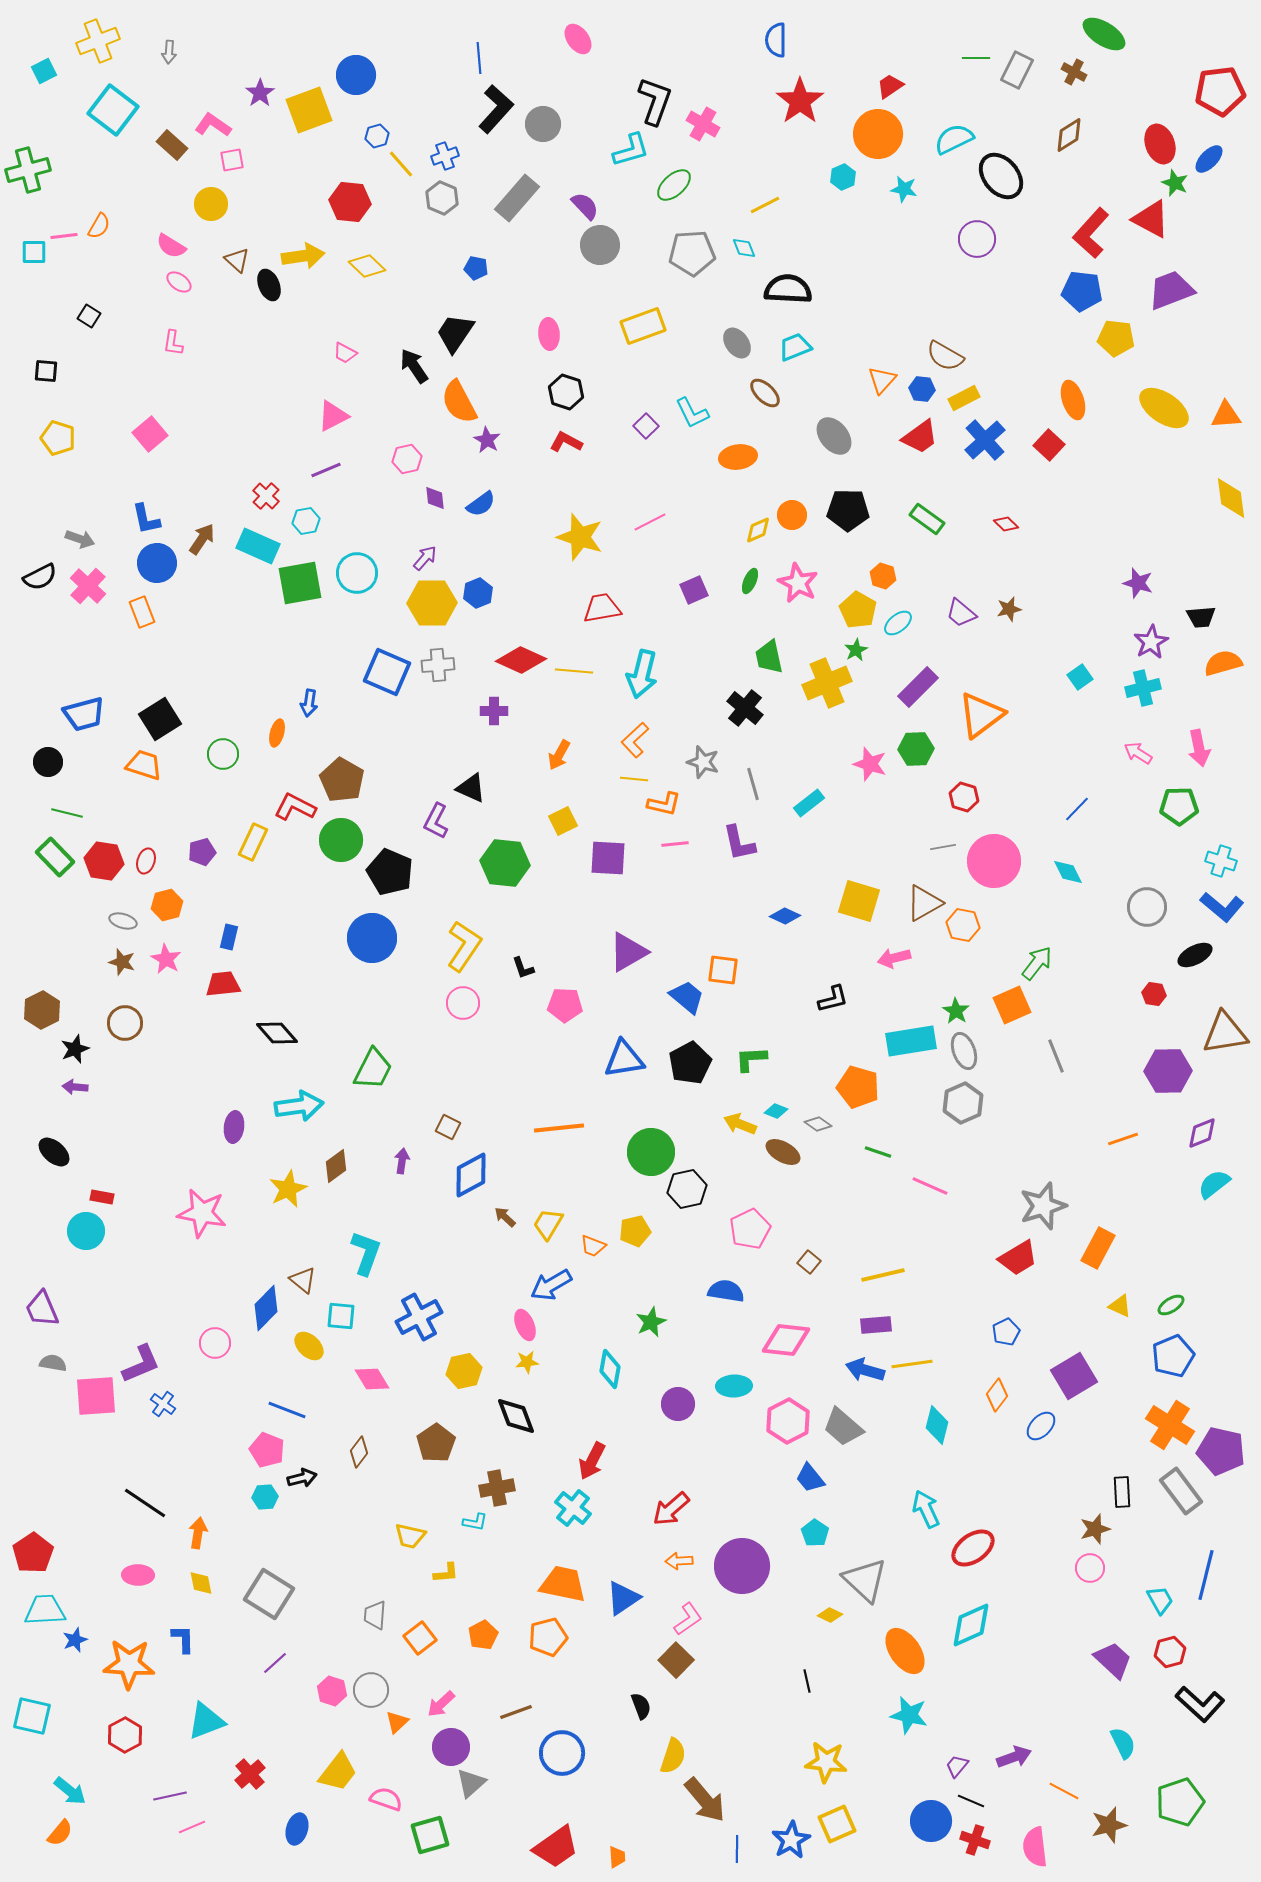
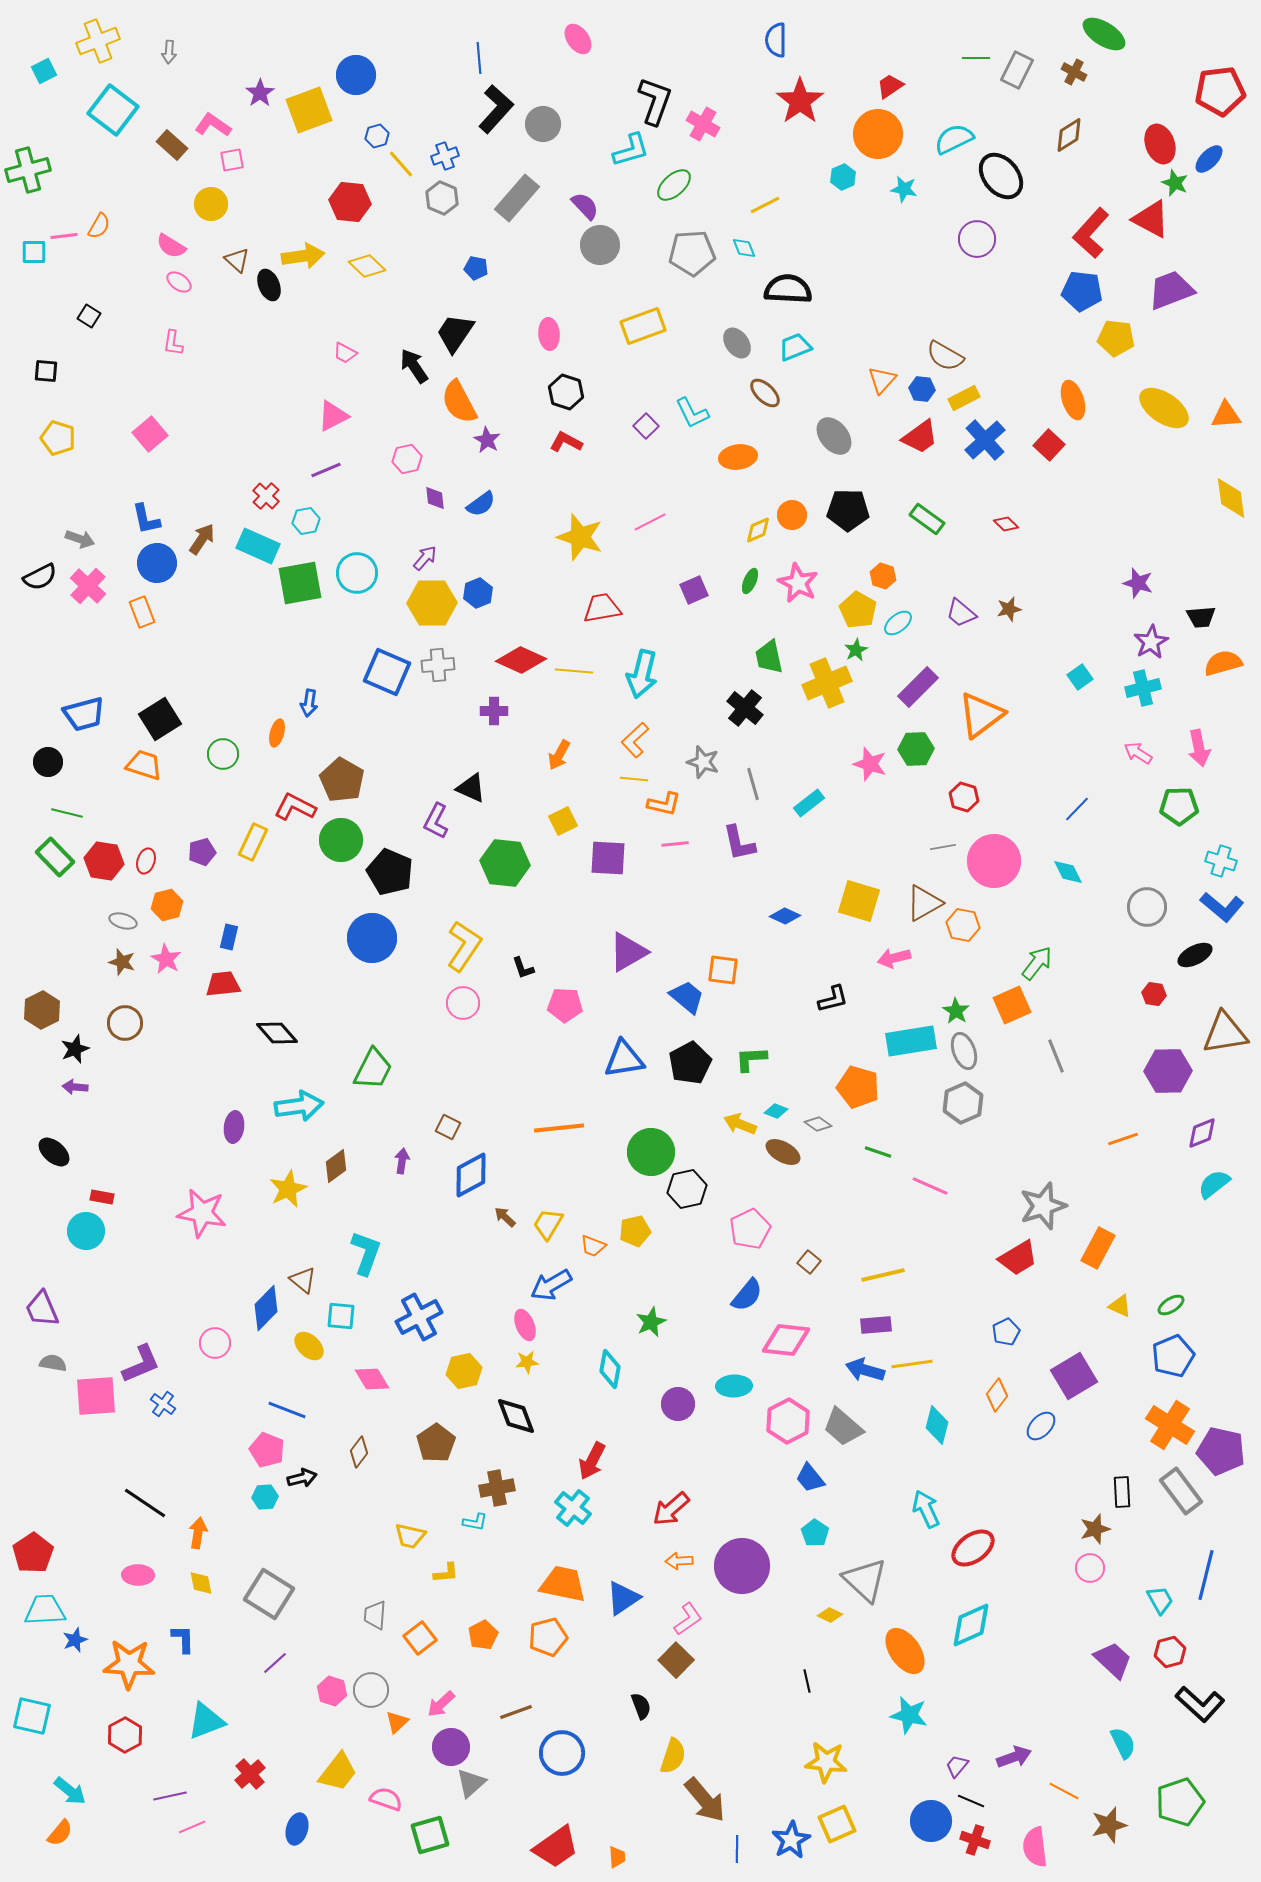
blue semicircle at (726, 1291): moved 21 px right, 4 px down; rotated 120 degrees clockwise
